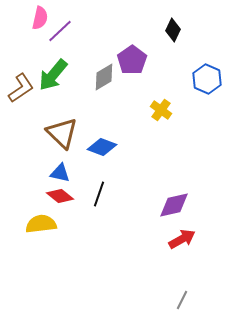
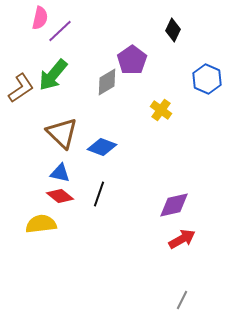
gray diamond: moved 3 px right, 5 px down
